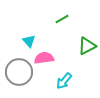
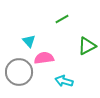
cyan arrow: rotated 66 degrees clockwise
